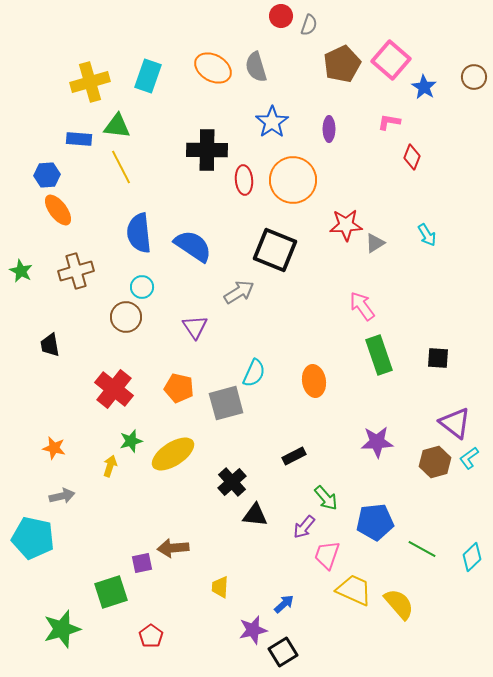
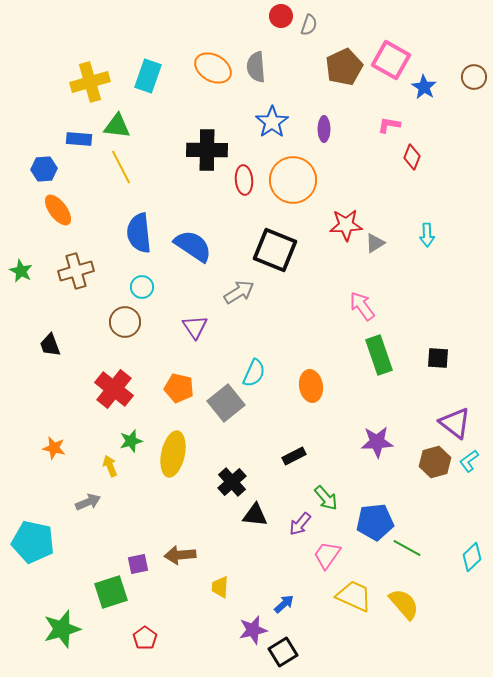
pink square at (391, 60): rotated 12 degrees counterclockwise
brown pentagon at (342, 64): moved 2 px right, 3 px down
gray semicircle at (256, 67): rotated 12 degrees clockwise
pink L-shape at (389, 122): moved 3 px down
purple ellipse at (329, 129): moved 5 px left
blue hexagon at (47, 175): moved 3 px left, 6 px up
cyan arrow at (427, 235): rotated 30 degrees clockwise
brown circle at (126, 317): moved 1 px left, 5 px down
black trapezoid at (50, 345): rotated 10 degrees counterclockwise
orange ellipse at (314, 381): moved 3 px left, 5 px down
gray square at (226, 403): rotated 24 degrees counterclockwise
yellow ellipse at (173, 454): rotated 45 degrees counterclockwise
cyan L-shape at (469, 458): moved 3 px down
yellow arrow at (110, 466): rotated 40 degrees counterclockwise
gray arrow at (62, 496): moved 26 px right, 6 px down; rotated 10 degrees counterclockwise
purple arrow at (304, 527): moved 4 px left, 3 px up
cyan pentagon at (33, 538): moved 4 px down
brown arrow at (173, 548): moved 7 px right, 7 px down
green line at (422, 549): moved 15 px left, 1 px up
pink trapezoid at (327, 555): rotated 16 degrees clockwise
purple square at (142, 563): moved 4 px left, 1 px down
yellow trapezoid at (354, 590): moved 6 px down
yellow semicircle at (399, 604): moved 5 px right
red pentagon at (151, 636): moved 6 px left, 2 px down
